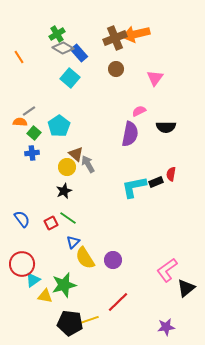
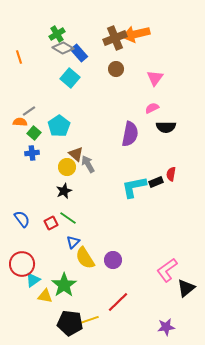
orange line: rotated 16 degrees clockwise
pink semicircle: moved 13 px right, 3 px up
green star: rotated 20 degrees counterclockwise
